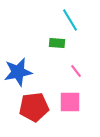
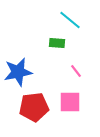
cyan line: rotated 20 degrees counterclockwise
